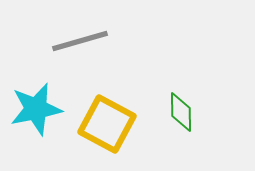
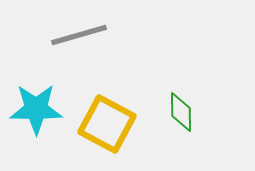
gray line: moved 1 px left, 6 px up
cyan star: rotated 12 degrees clockwise
